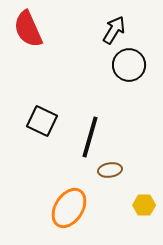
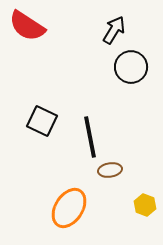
red semicircle: moved 1 px left, 3 px up; rotated 33 degrees counterclockwise
black circle: moved 2 px right, 2 px down
black line: rotated 27 degrees counterclockwise
yellow hexagon: moved 1 px right; rotated 20 degrees clockwise
